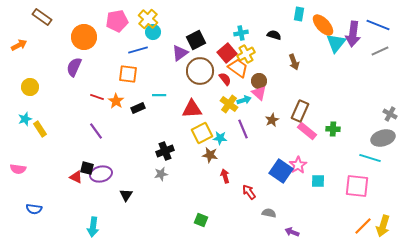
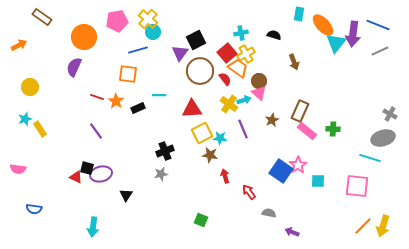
purple triangle at (180, 53): rotated 18 degrees counterclockwise
